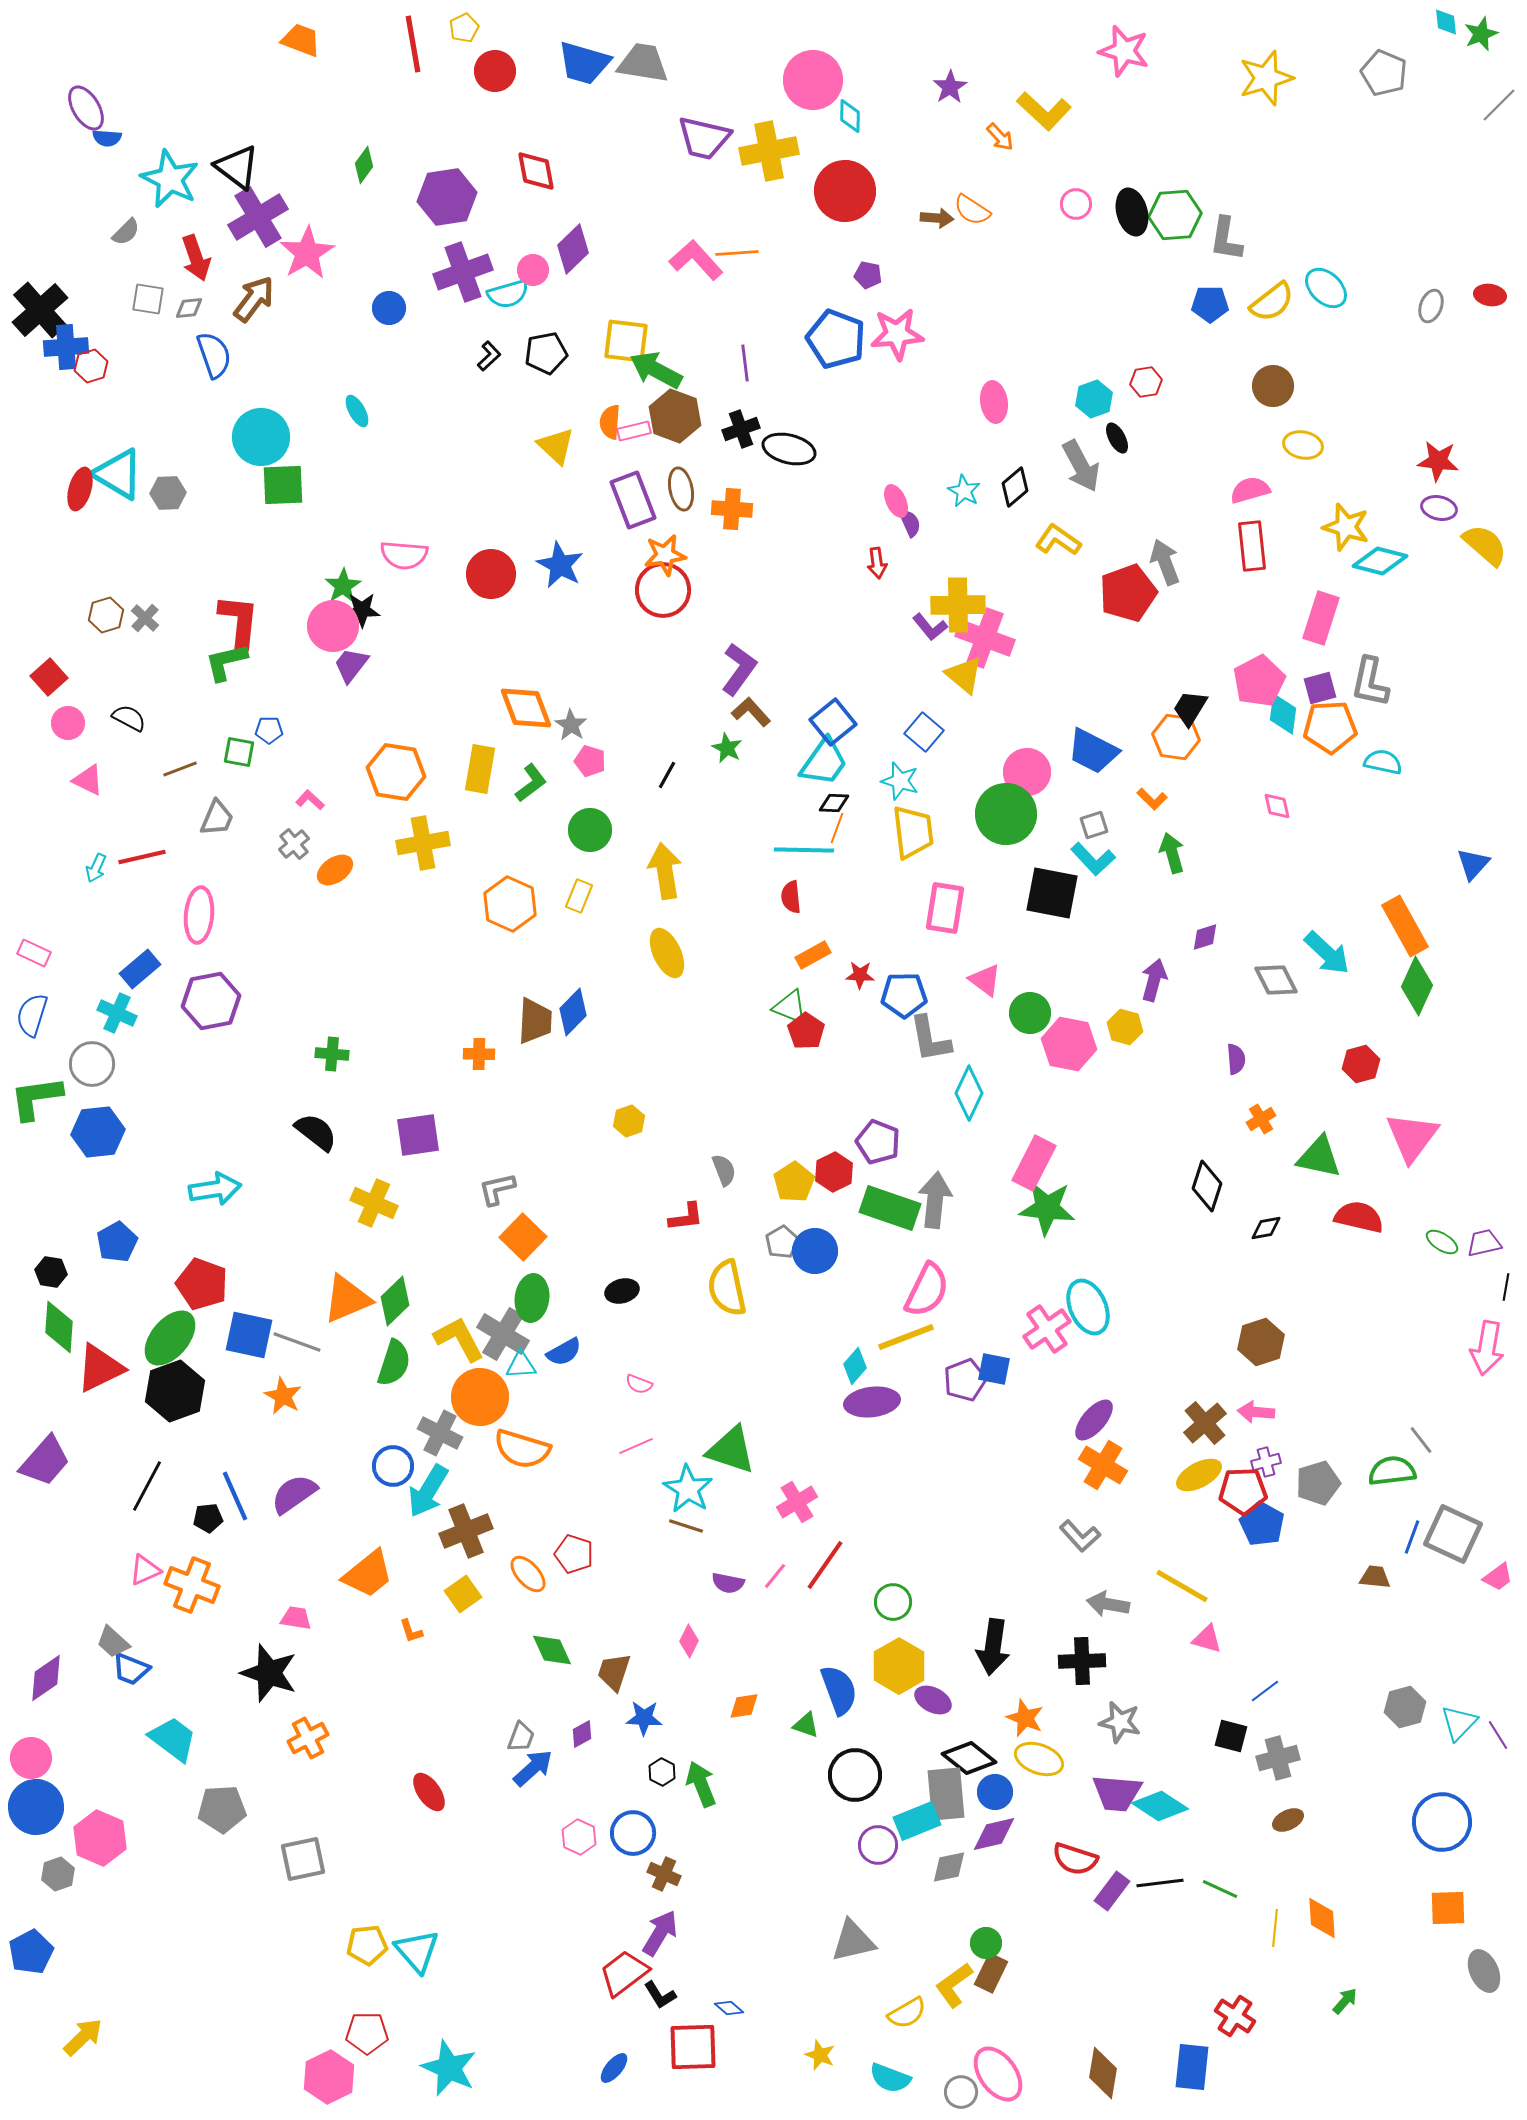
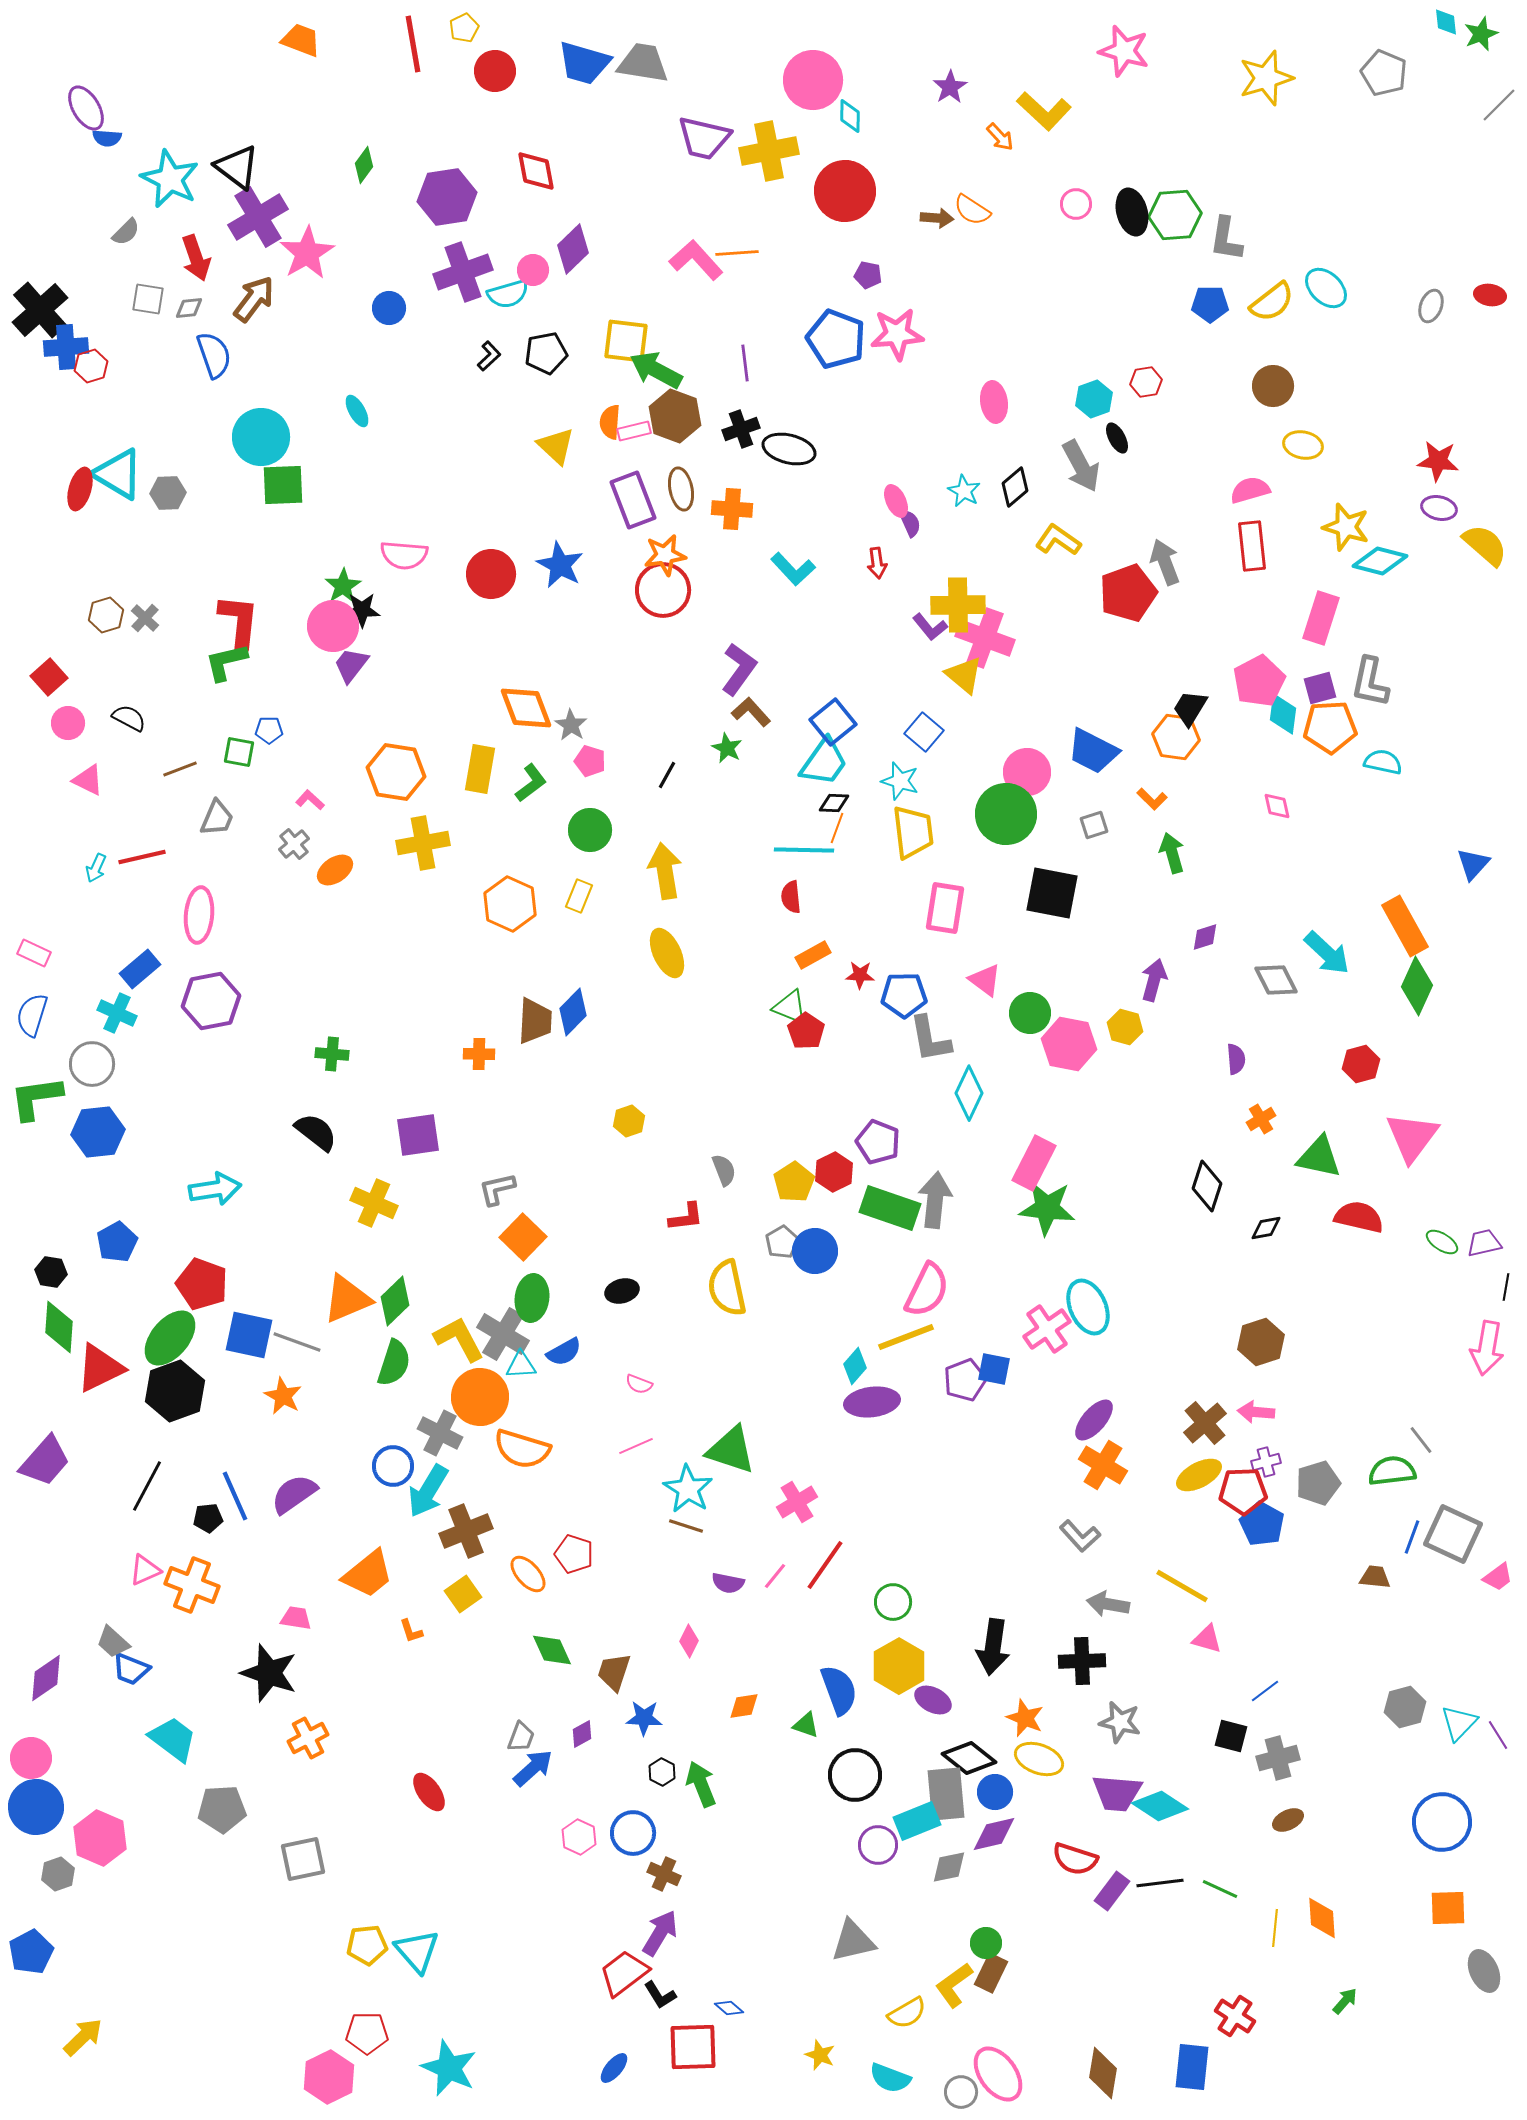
cyan L-shape at (1093, 859): moved 300 px left, 290 px up
